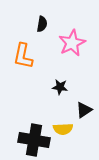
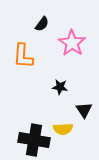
black semicircle: rotated 28 degrees clockwise
pink star: rotated 12 degrees counterclockwise
orange L-shape: rotated 8 degrees counterclockwise
black triangle: rotated 30 degrees counterclockwise
